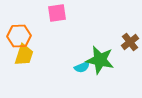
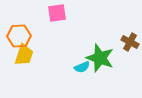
brown cross: rotated 24 degrees counterclockwise
green star: moved 2 px up; rotated 8 degrees clockwise
